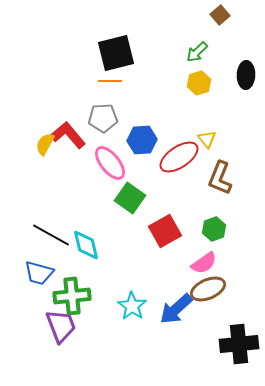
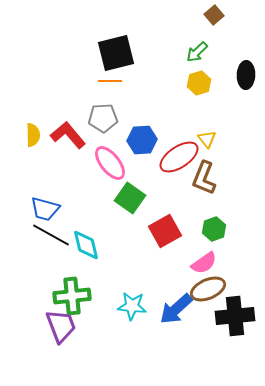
brown square: moved 6 px left
yellow semicircle: moved 12 px left, 9 px up; rotated 150 degrees clockwise
brown L-shape: moved 16 px left
blue trapezoid: moved 6 px right, 64 px up
cyan star: rotated 28 degrees counterclockwise
black cross: moved 4 px left, 28 px up
